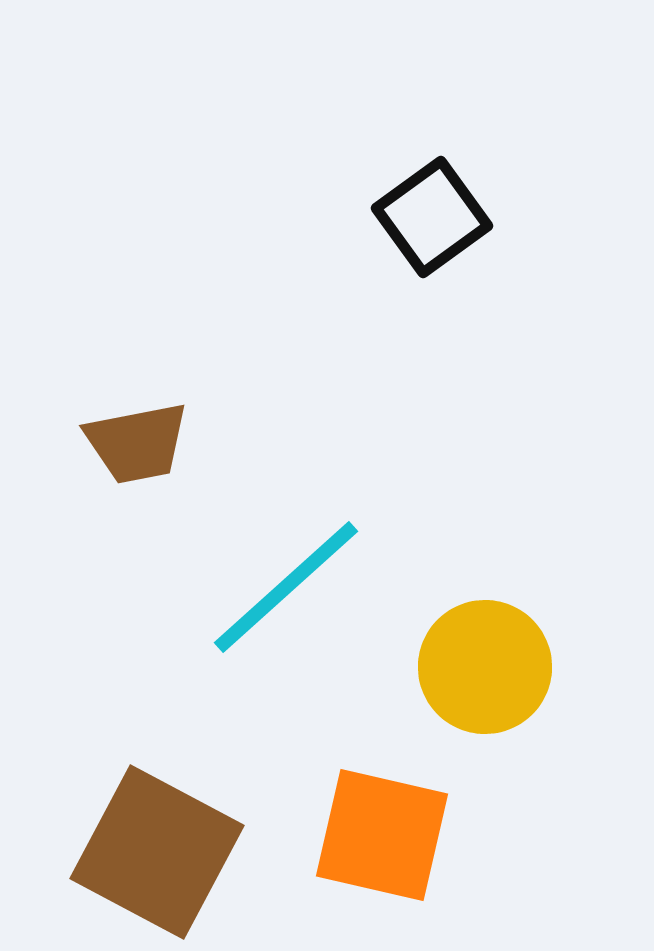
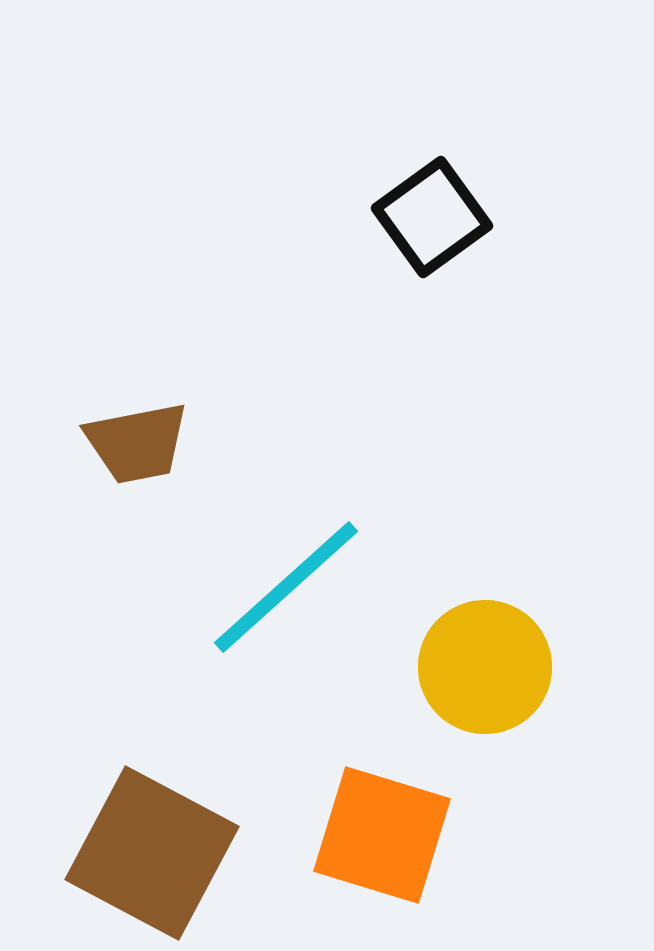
orange square: rotated 4 degrees clockwise
brown square: moved 5 px left, 1 px down
